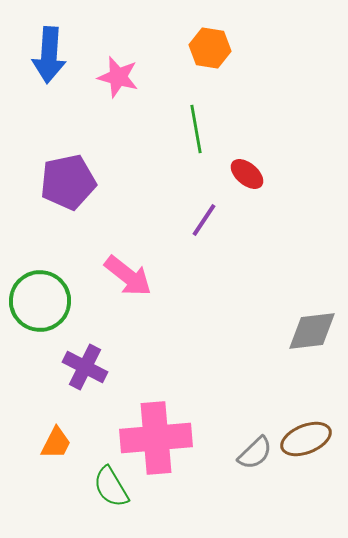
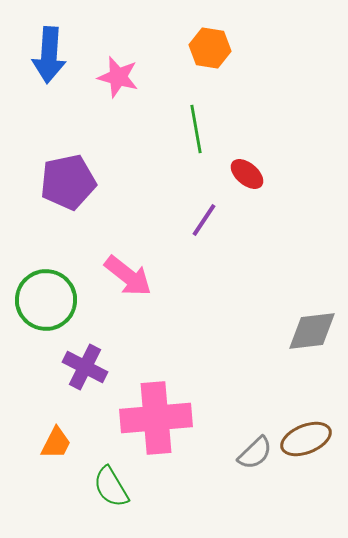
green circle: moved 6 px right, 1 px up
pink cross: moved 20 px up
